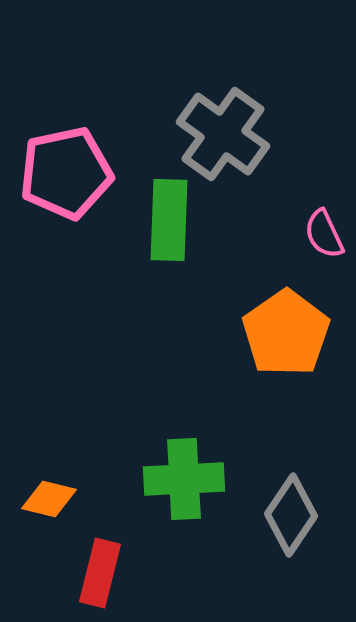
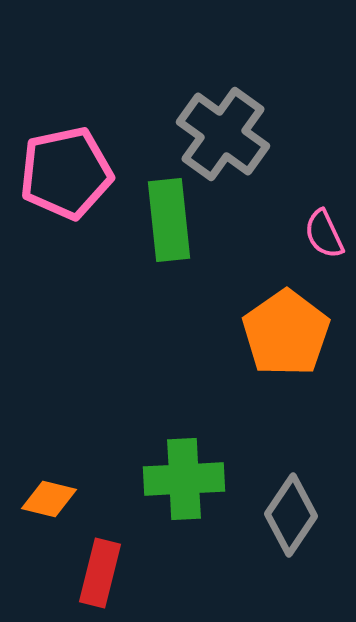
green rectangle: rotated 8 degrees counterclockwise
